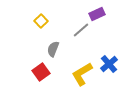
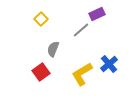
yellow square: moved 2 px up
